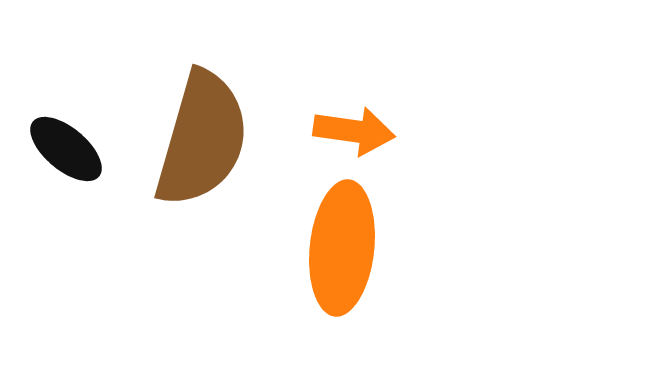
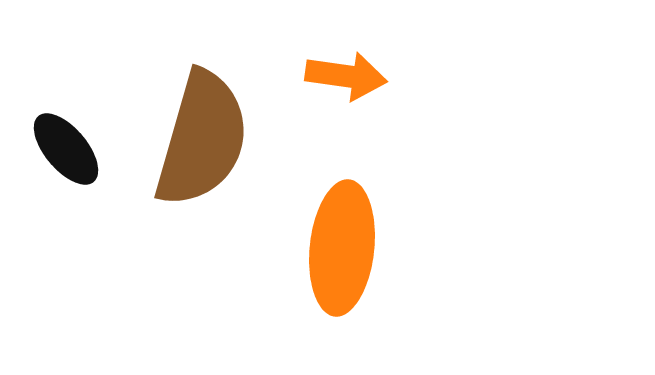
orange arrow: moved 8 px left, 55 px up
black ellipse: rotated 10 degrees clockwise
